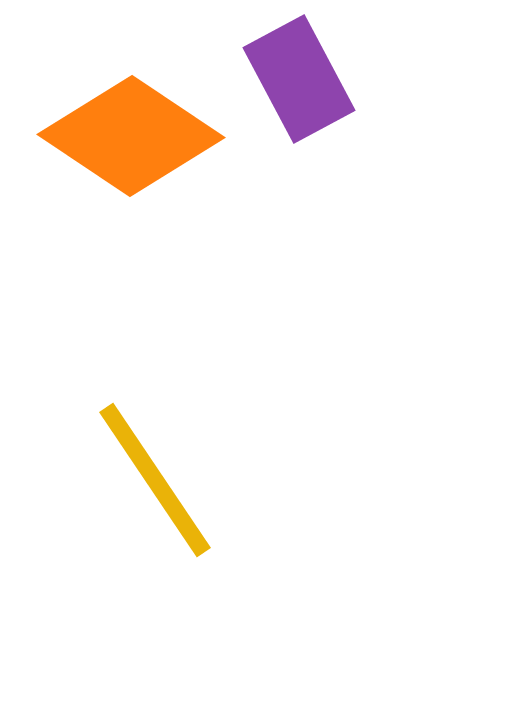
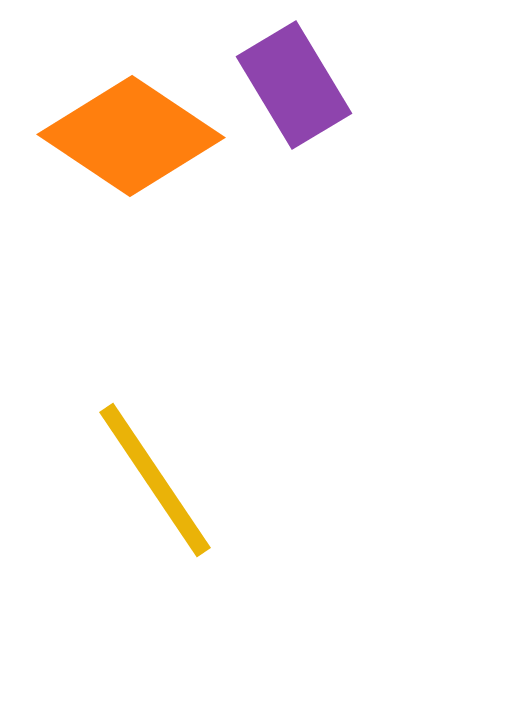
purple rectangle: moved 5 px left, 6 px down; rotated 3 degrees counterclockwise
